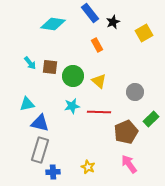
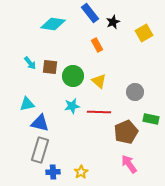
green rectangle: rotated 56 degrees clockwise
yellow star: moved 7 px left, 5 px down; rotated 16 degrees clockwise
